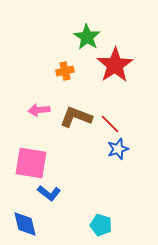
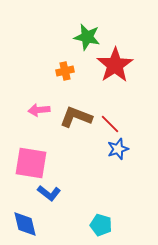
green star: rotated 20 degrees counterclockwise
